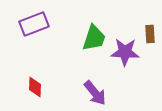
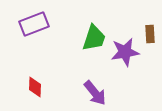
purple star: rotated 12 degrees counterclockwise
